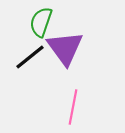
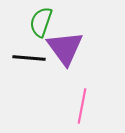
black line: moved 1 px left, 1 px down; rotated 44 degrees clockwise
pink line: moved 9 px right, 1 px up
